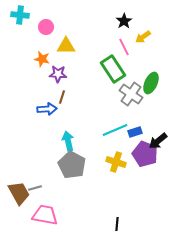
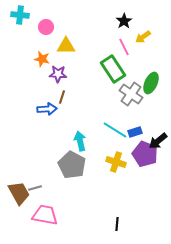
cyan line: rotated 55 degrees clockwise
cyan arrow: moved 12 px right
